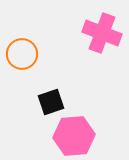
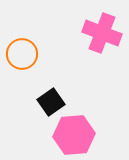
black square: rotated 16 degrees counterclockwise
pink hexagon: moved 1 px up
